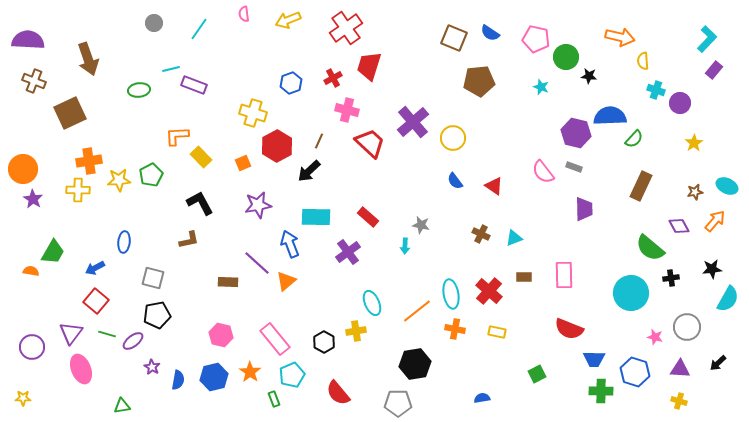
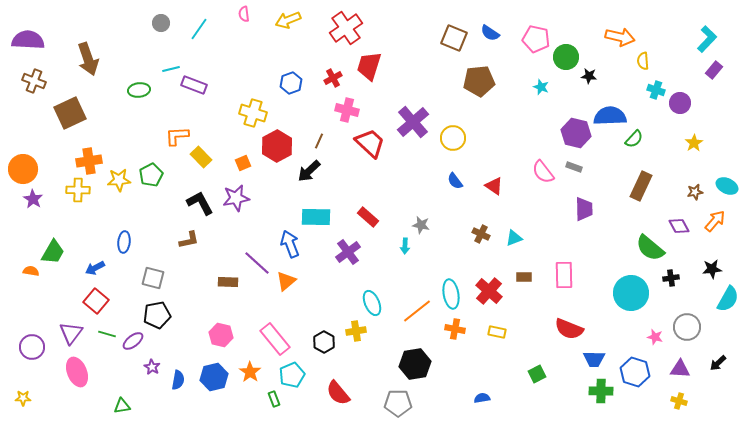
gray circle at (154, 23): moved 7 px right
purple star at (258, 205): moved 22 px left, 7 px up
pink ellipse at (81, 369): moved 4 px left, 3 px down
